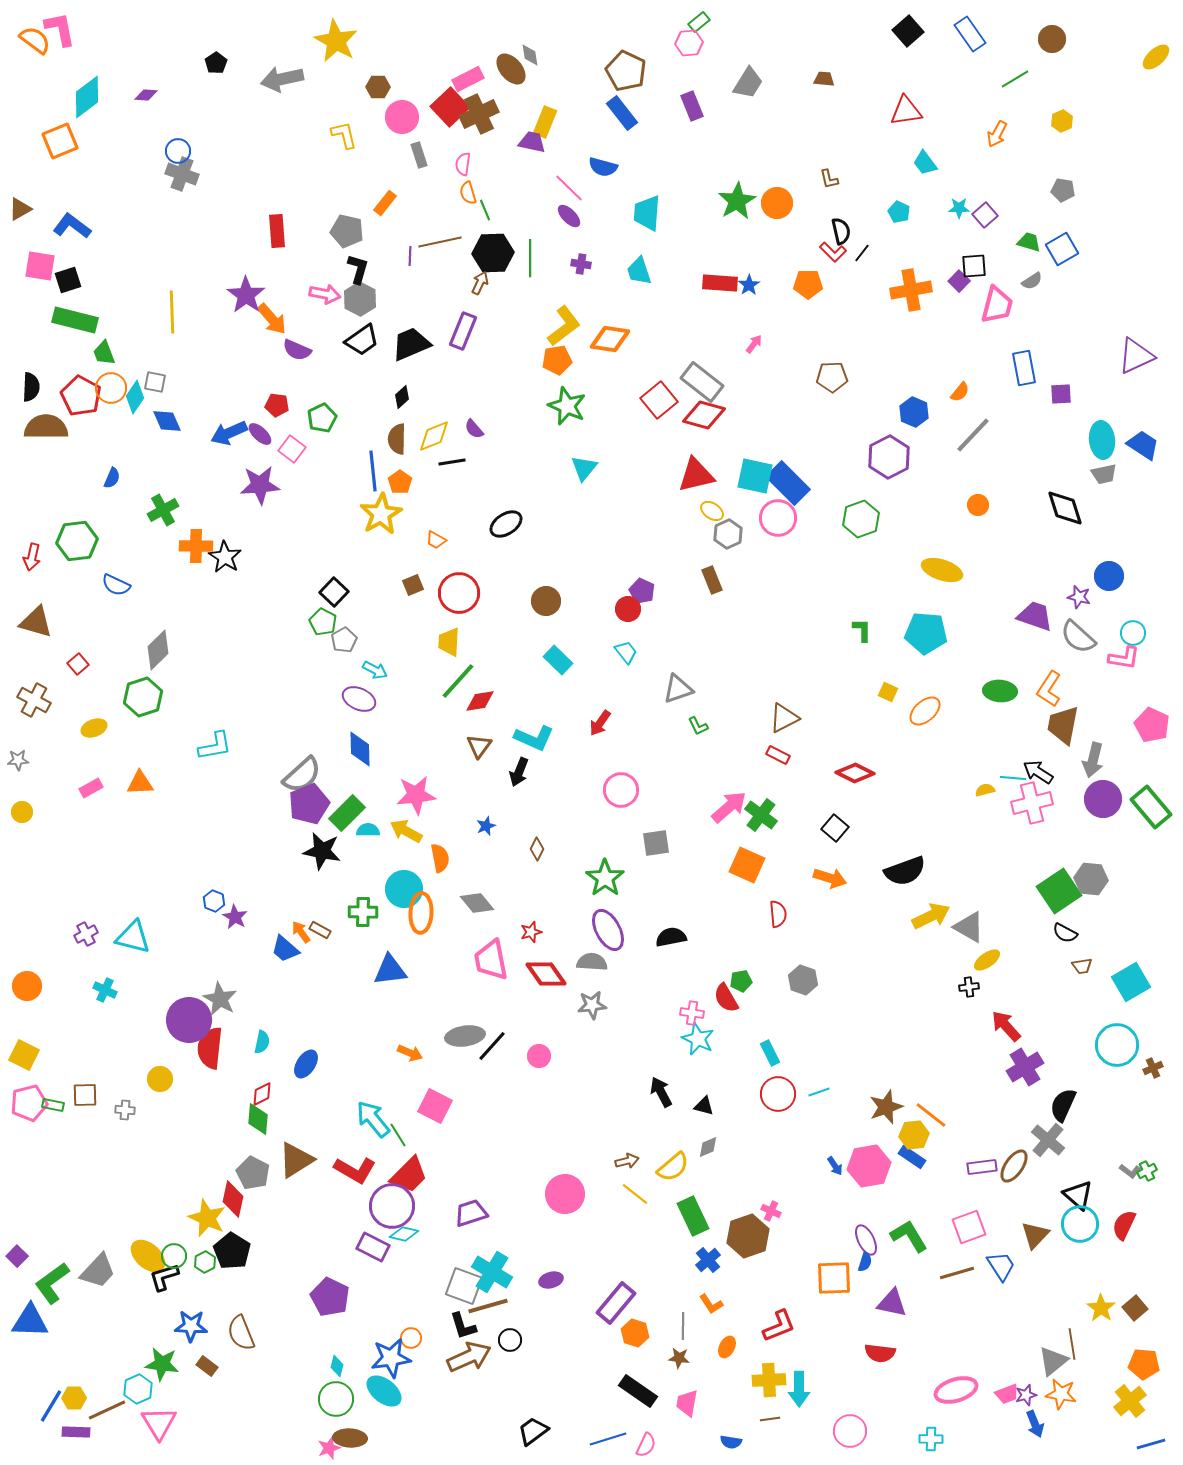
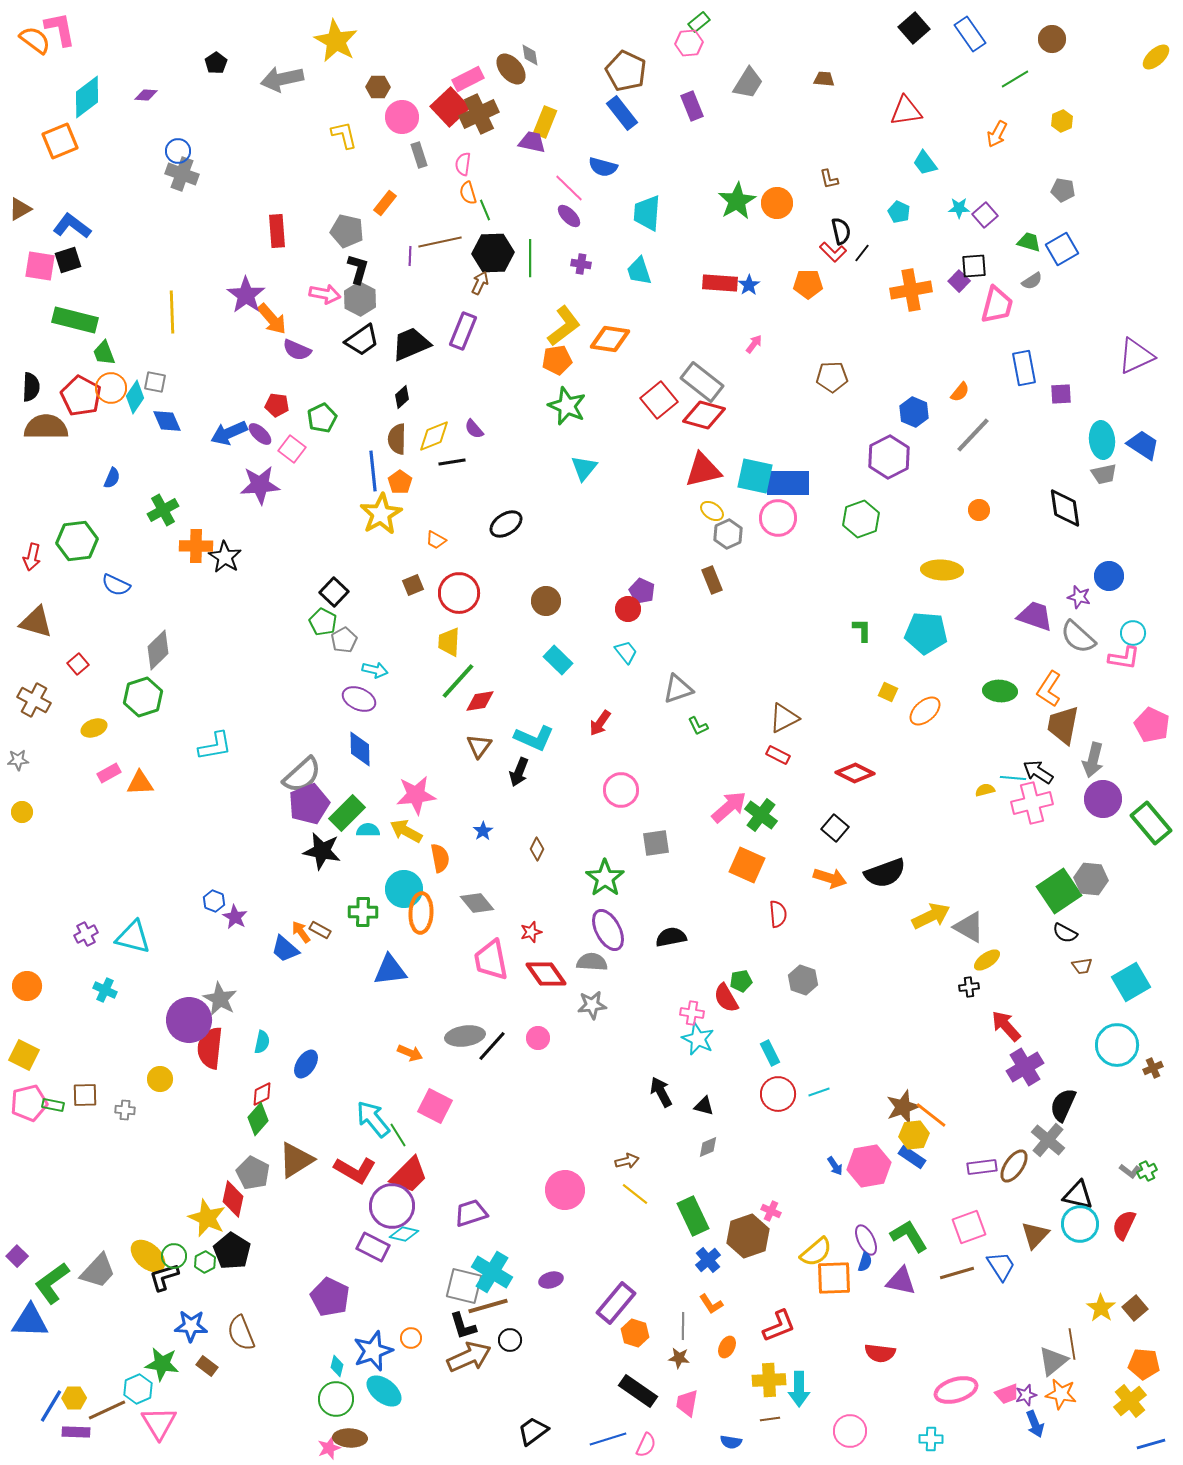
black square at (908, 31): moved 6 px right, 3 px up
black square at (68, 280): moved 20 px up
red triangle at (696, 475): moved 7 px right, 5 px up
blue rectangle at (788, 483): rotated 45 degrees counterclockwise
orange circle at (978, 505): moved 1 px right, 5 px down
black diamond at (1065, 508): rotated 9 degrees clockwise
yellow ellipse at (942, 570): rotated 15 degrees counterclockwise
cyan arrow at (375, 670): rotated 15 degrees counterclockwise
pink rectangle at (91, 788): moved 18 px right, 15 px up
green rectangle at (1151, 807): moved 16 px down
blue star at (486, 826): moved 3 px left, 5 px down; rotated 12 degrees counterclockwise
black semicircle at (905, 871): moved 20 px left, 2 px down
pink circle at (539, 1056): moved 1 px left, 18 px up
brown star at (886, 1107): moved 17 px right
green diamond at (258, 1119): rotated 36 degrees clockwise
yellow semicircle at (673, 1167): moved 143 px right, 85 px down
pink circle at (565, 1194): moved 4 px up
black triangle at (1078, 1195): rotated 28 degrees counterclockwise
gray square at (464, 1286): rotated 6 degrees counterclockwise
purple triangle at (892, 1303): moved 9 px right, 22 px up
blue star at (391, 1358): moved 18 px left, 7 px up; rotated 12 degrees counterclockwise
